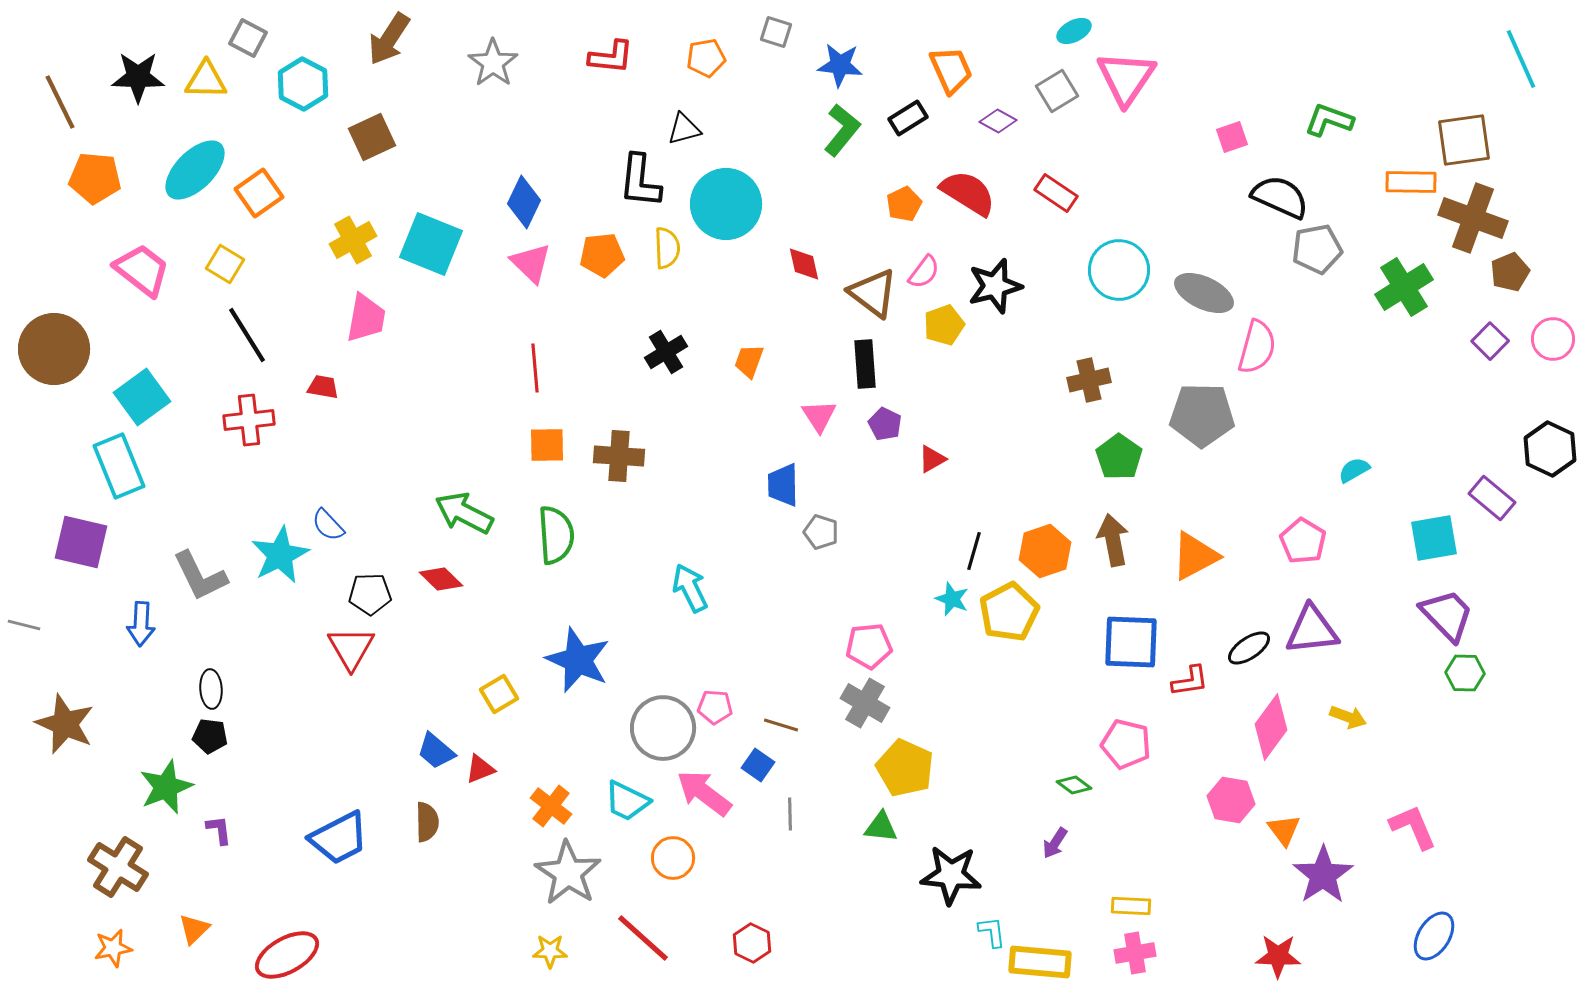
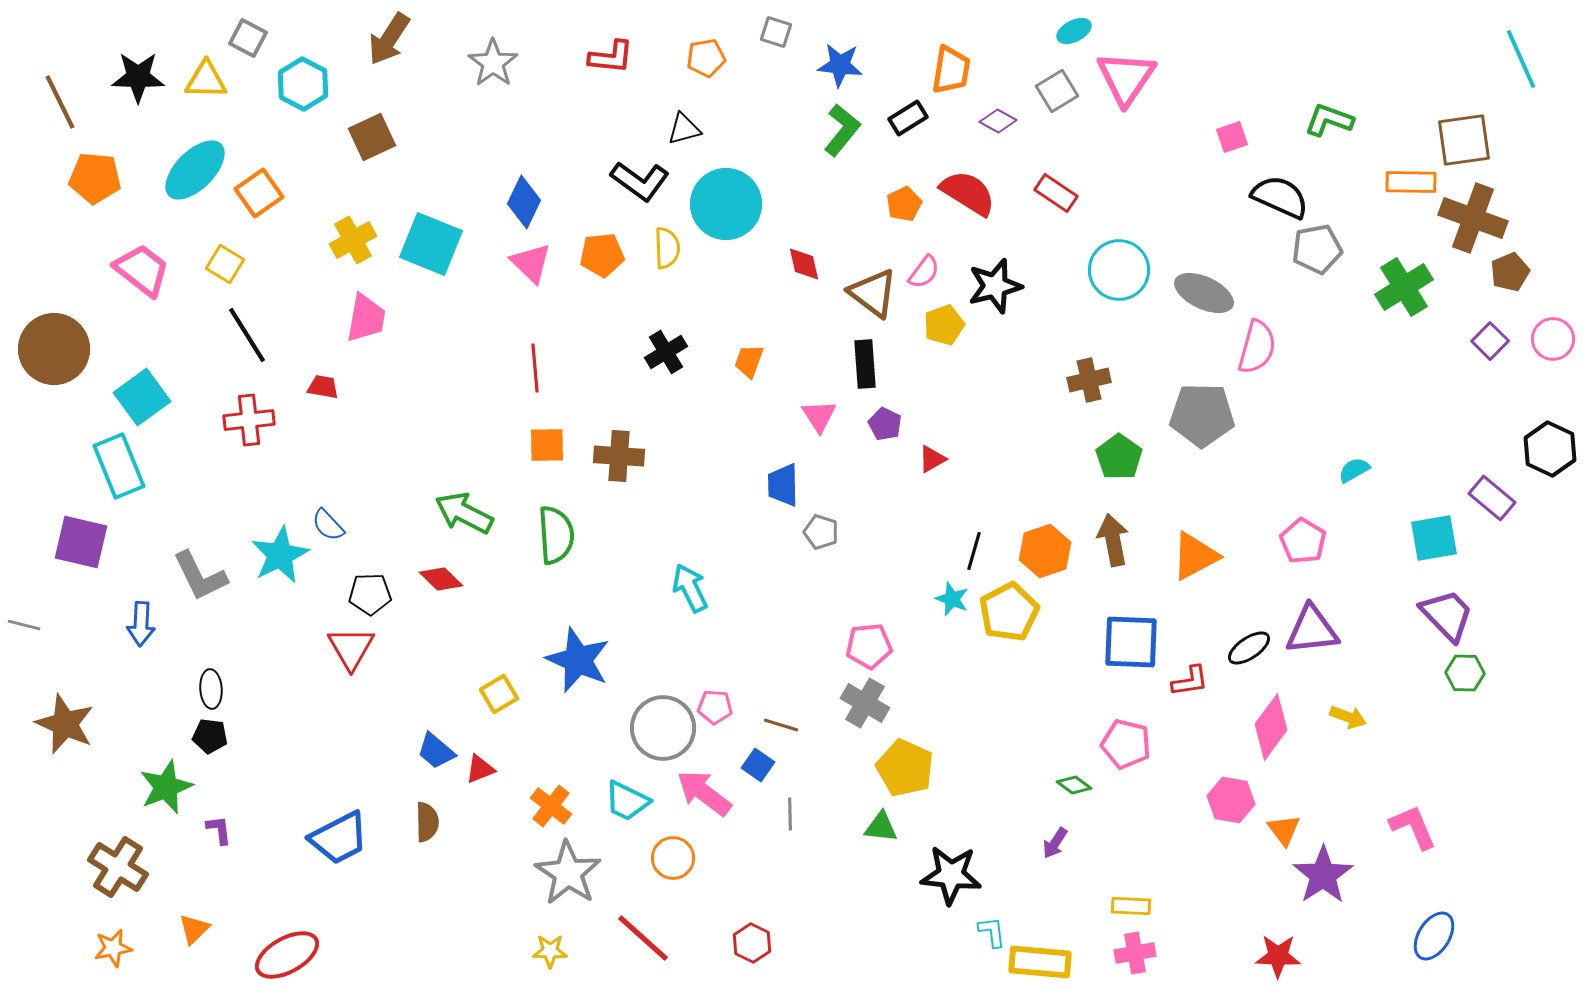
orange trapezoid at (951, 70): rotated 33 degrees clockwise
black L-shape at (640, 181): rotated 60 degrees counterclockwise
